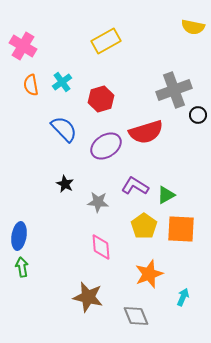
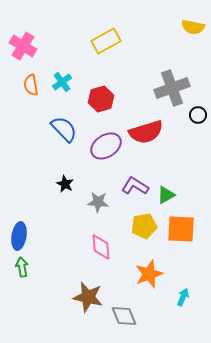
gray cross: moved 2 px left, 2 px up
yellow pentagon: rotated 25 degrees clockwise
gray diamond: moved 12 px left
